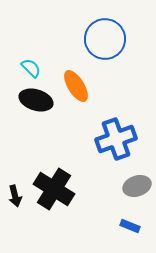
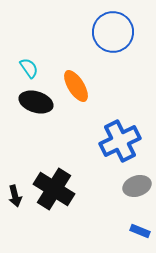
blue circle: moved 8 px right, 7 px up
cyan semicircle: moved 2 px left; rotated 10 degrees clockwise
black ellipse: moved 2 px down
blue cross: moved 4 px right, 2 px down; rotated 6 degrees counterclockwise
blue rectangle: moved 10 px right, 5 px down
